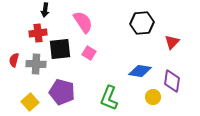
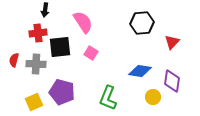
black square: moved 2 px up
pink square: moved 2 px right
green L-shape: moved 1 px left
yellow square: moved 4 px right; rotated 18 degrees clockwise
